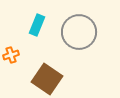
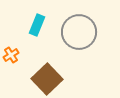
orange cross: rotated 14 degrees counterclockwise
brown square: rotated 12 degrees clockwise
